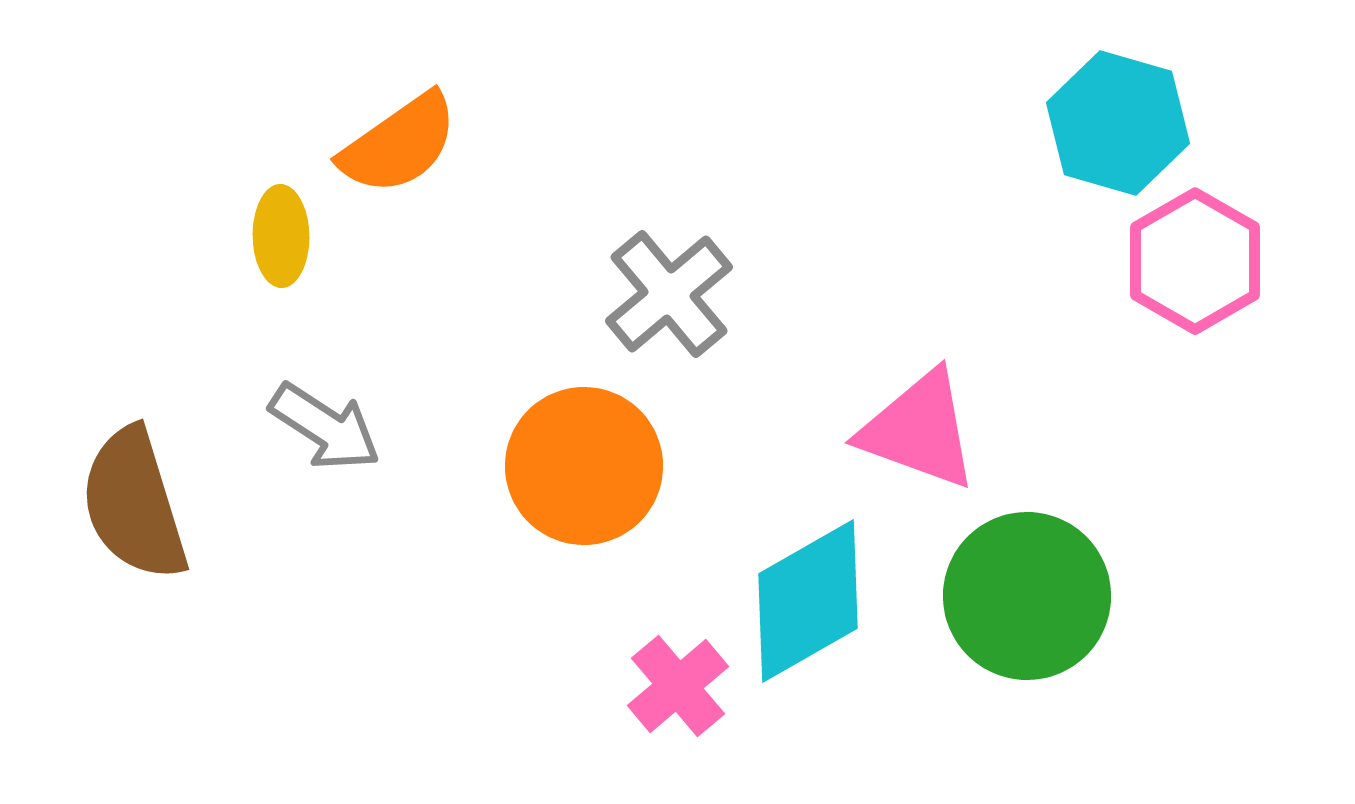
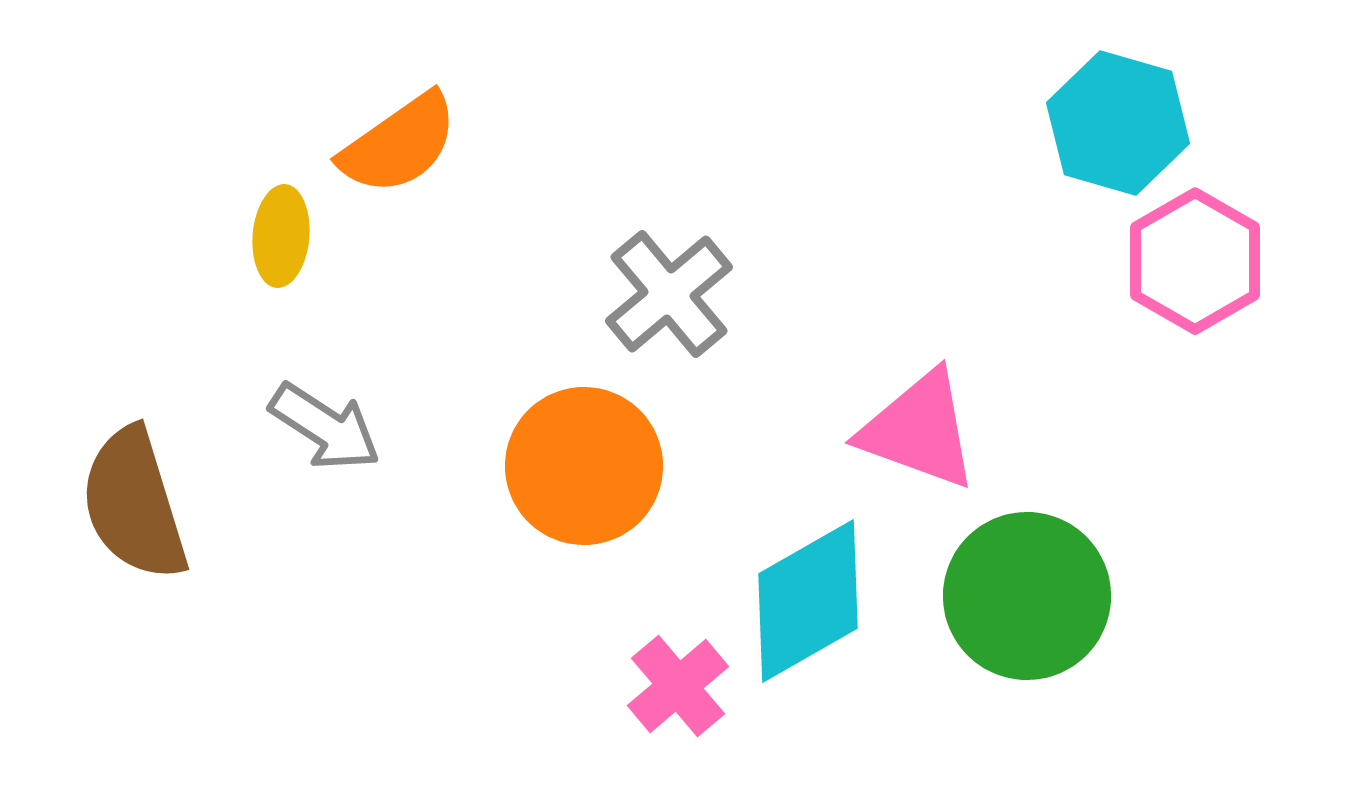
yellow ellipse: rotated 6 degrees clockwise
